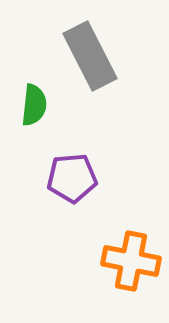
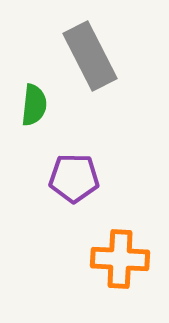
purple pentagon: moved 2 px right; rotated 6 degrees clockwise
orange cross: moved 11 px left, 2 px up; rotated 8 degrees counterclockwise
